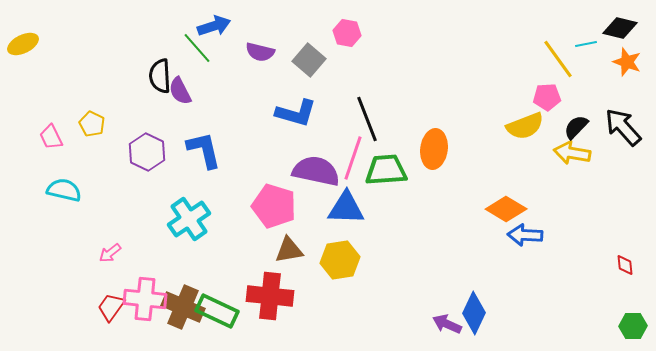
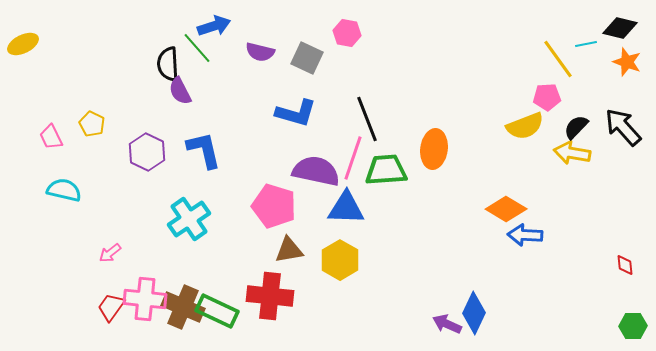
gray square at (309, 60): moved 2 px left, 2 px up; rotated 16 degrees counterclockwise
black semicircle at (160, 76): moved 8 px right, 12 px up
yellow hexagon at (340, 260): rotated 21 degrees counterclockwise
